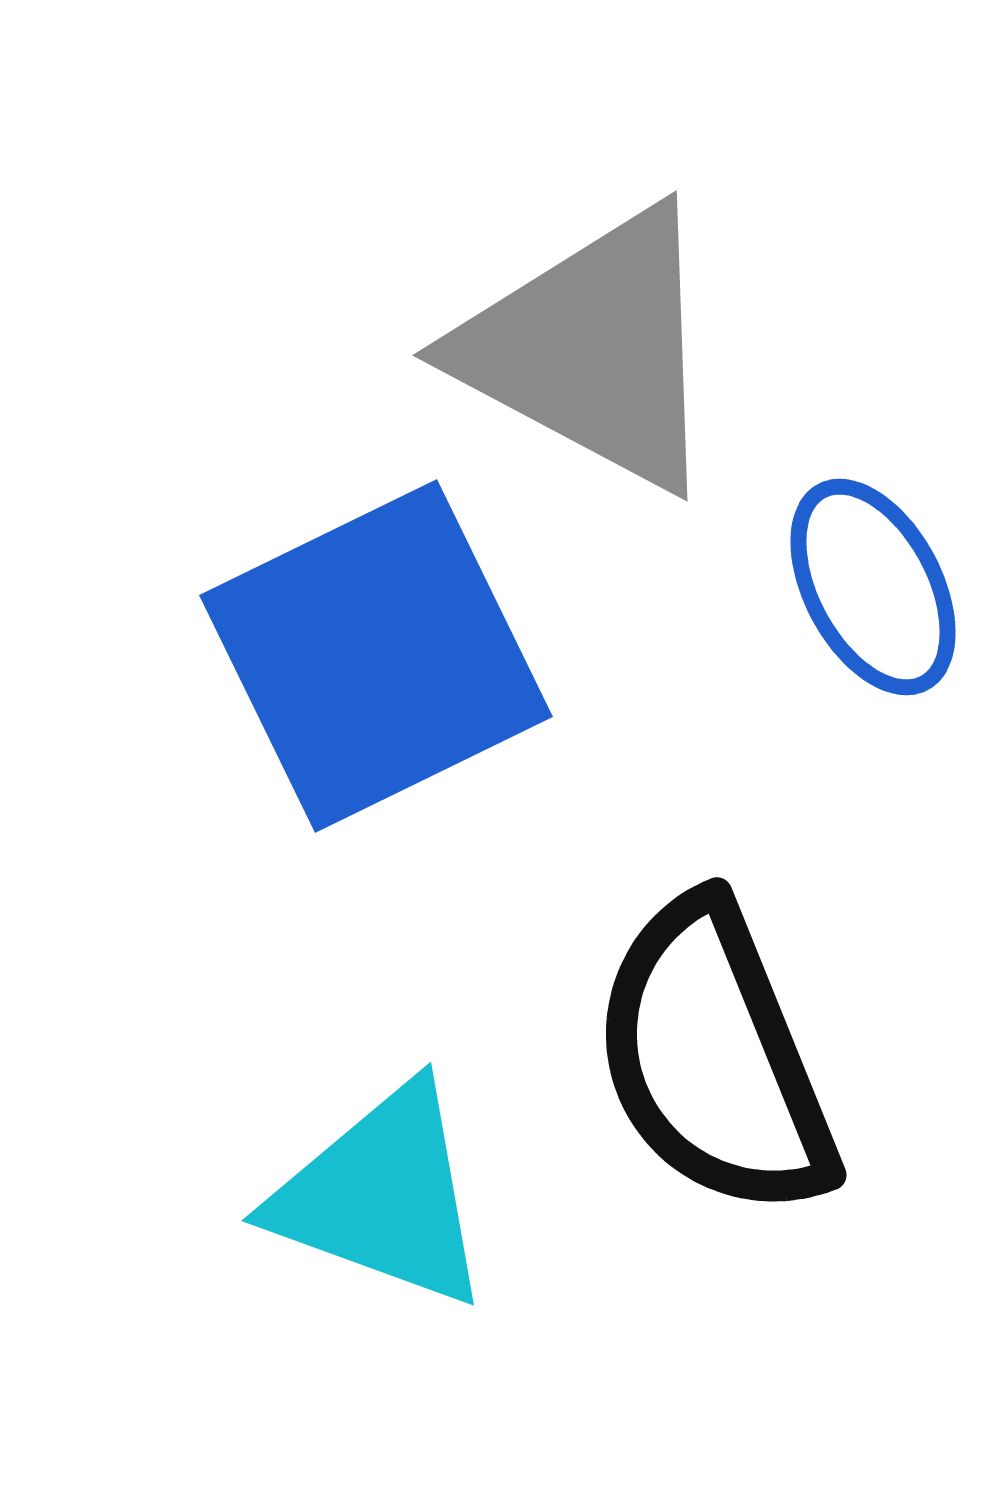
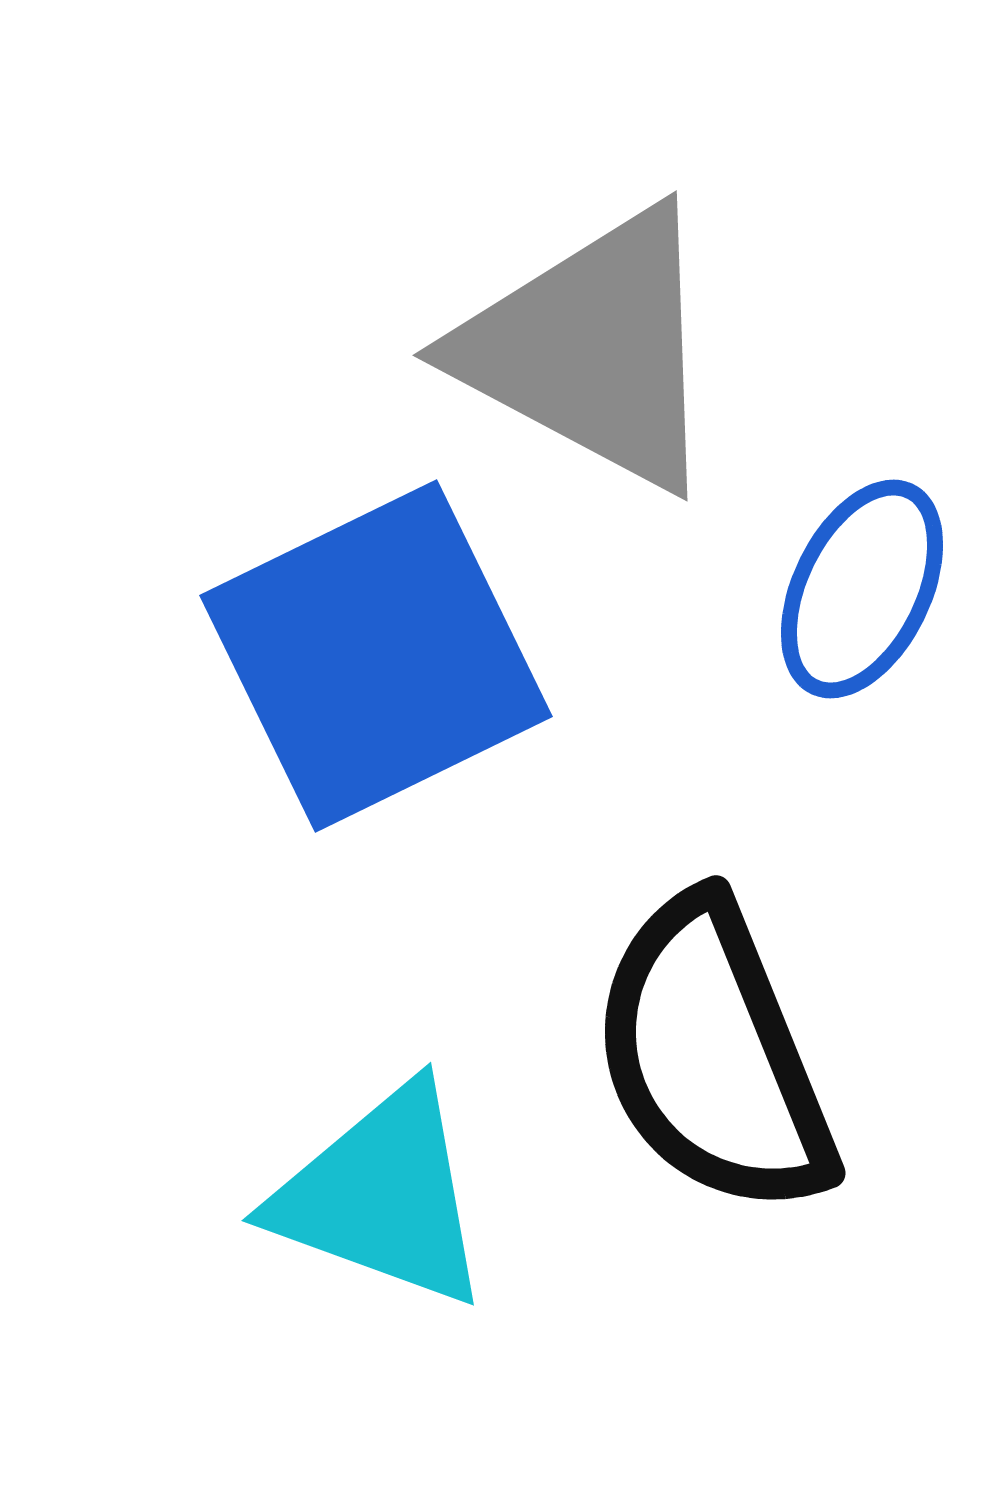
blue ellipse: moved 11 px left, 2 px down; rotated 54 degrees clockwise
black semicircle: moved 1 px left, 2 px up
